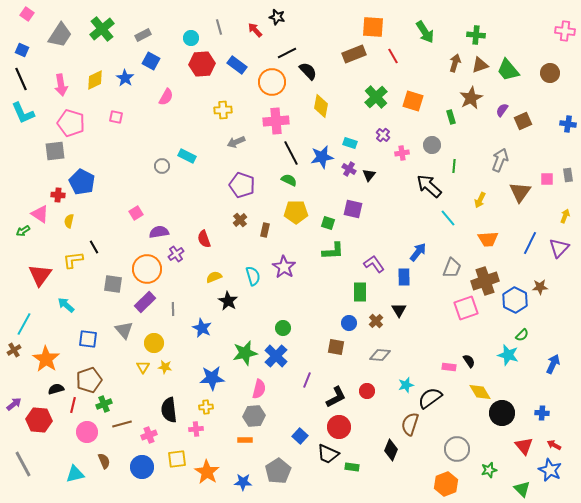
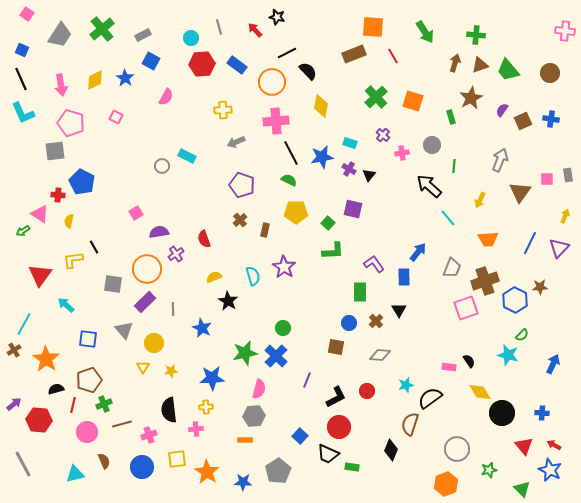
pink square at (116, 117): rotated 16 degrees clockwise
blue cross at (568, 124): moved 17 px left, 5 px up
green square at (328, 223): rotated 24 degrees clockwise
yellow star at (165, 367): moved 6 px right, 4 px down; rotated 16 degrees counterclockwise
